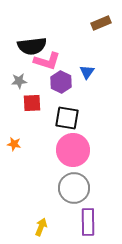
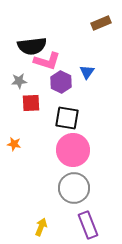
red square: moved 1 px left
purple rectangle: moved 3 px down; rotated 20 degrees counterclockwise
